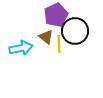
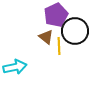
yellow line: moved 2 px down
cyan arrow: moved 6 px left, 19 px down
